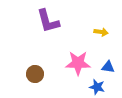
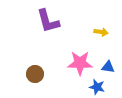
pink star: moved 2 px right
